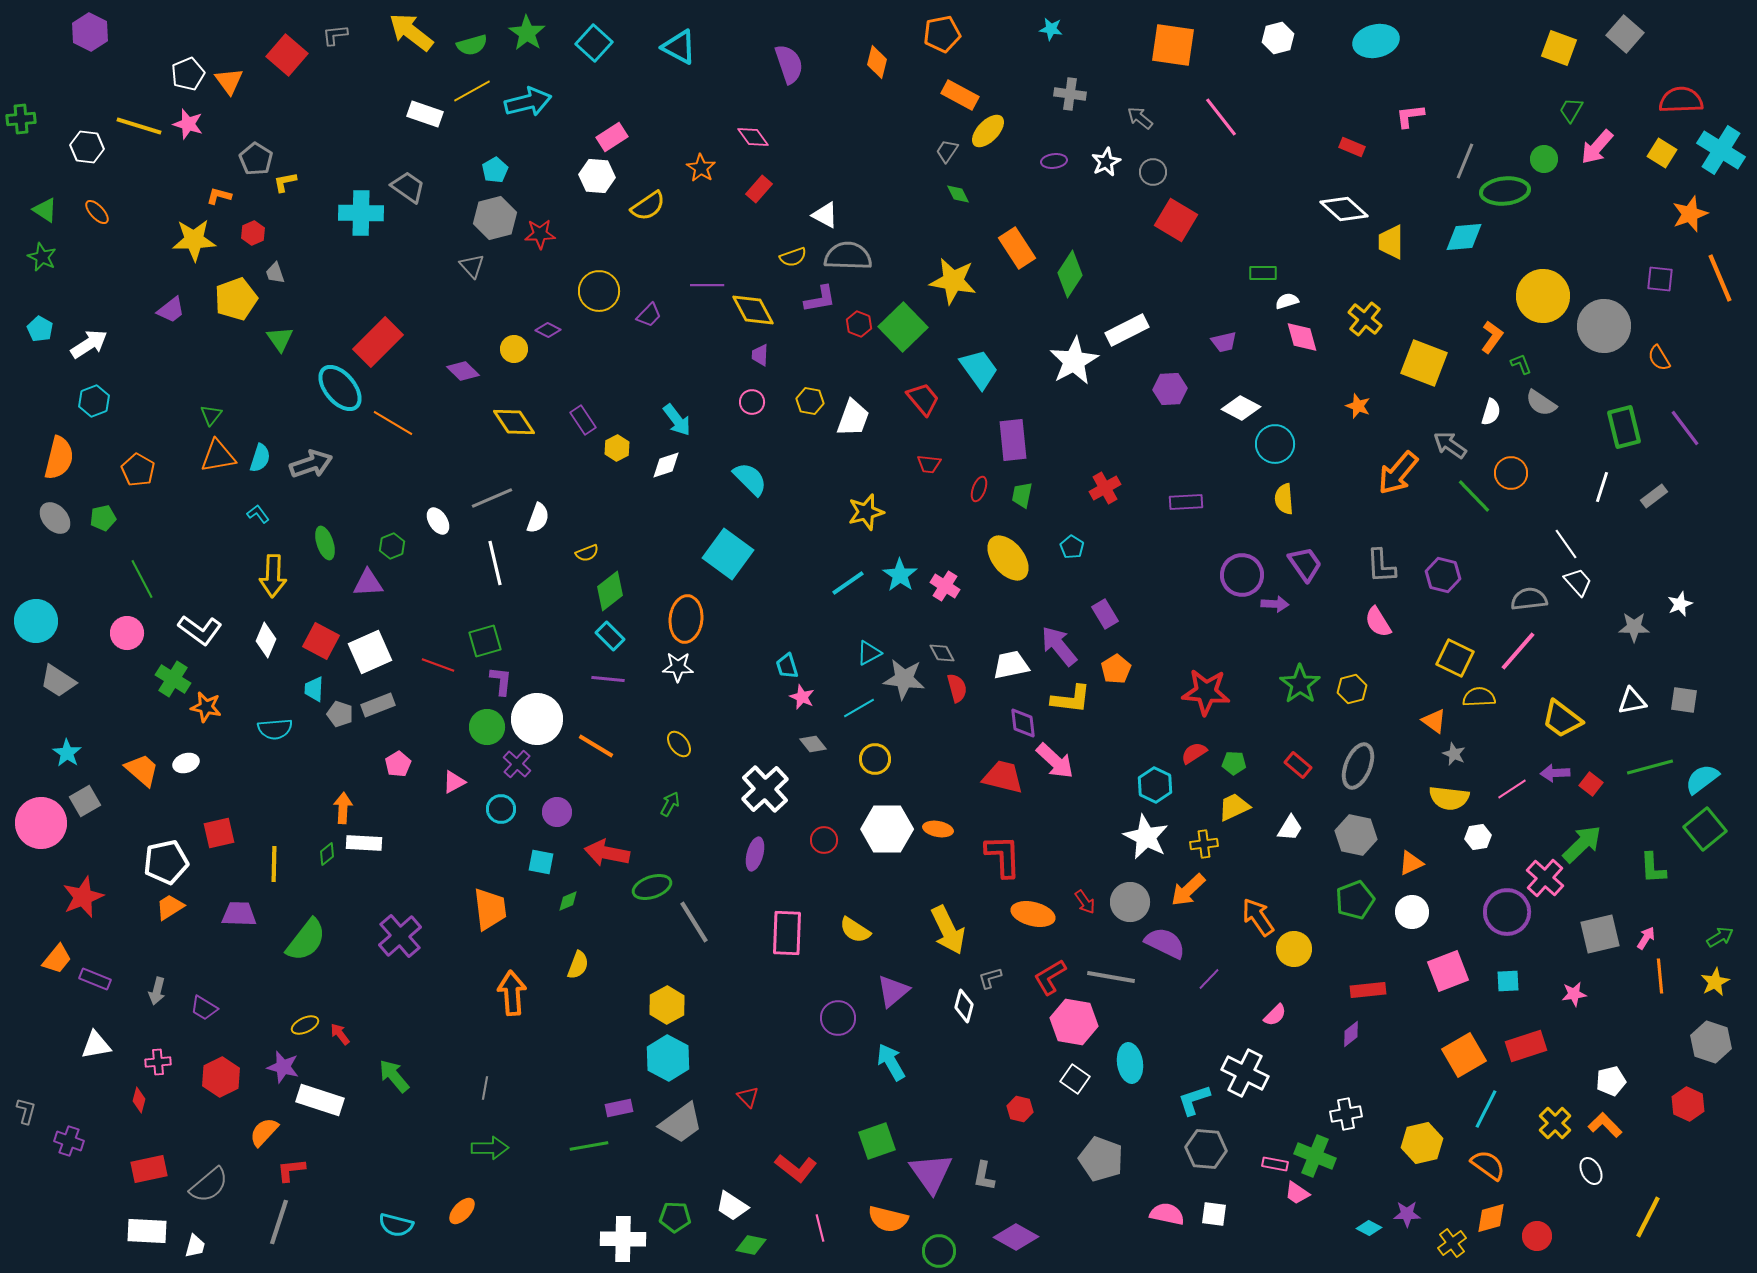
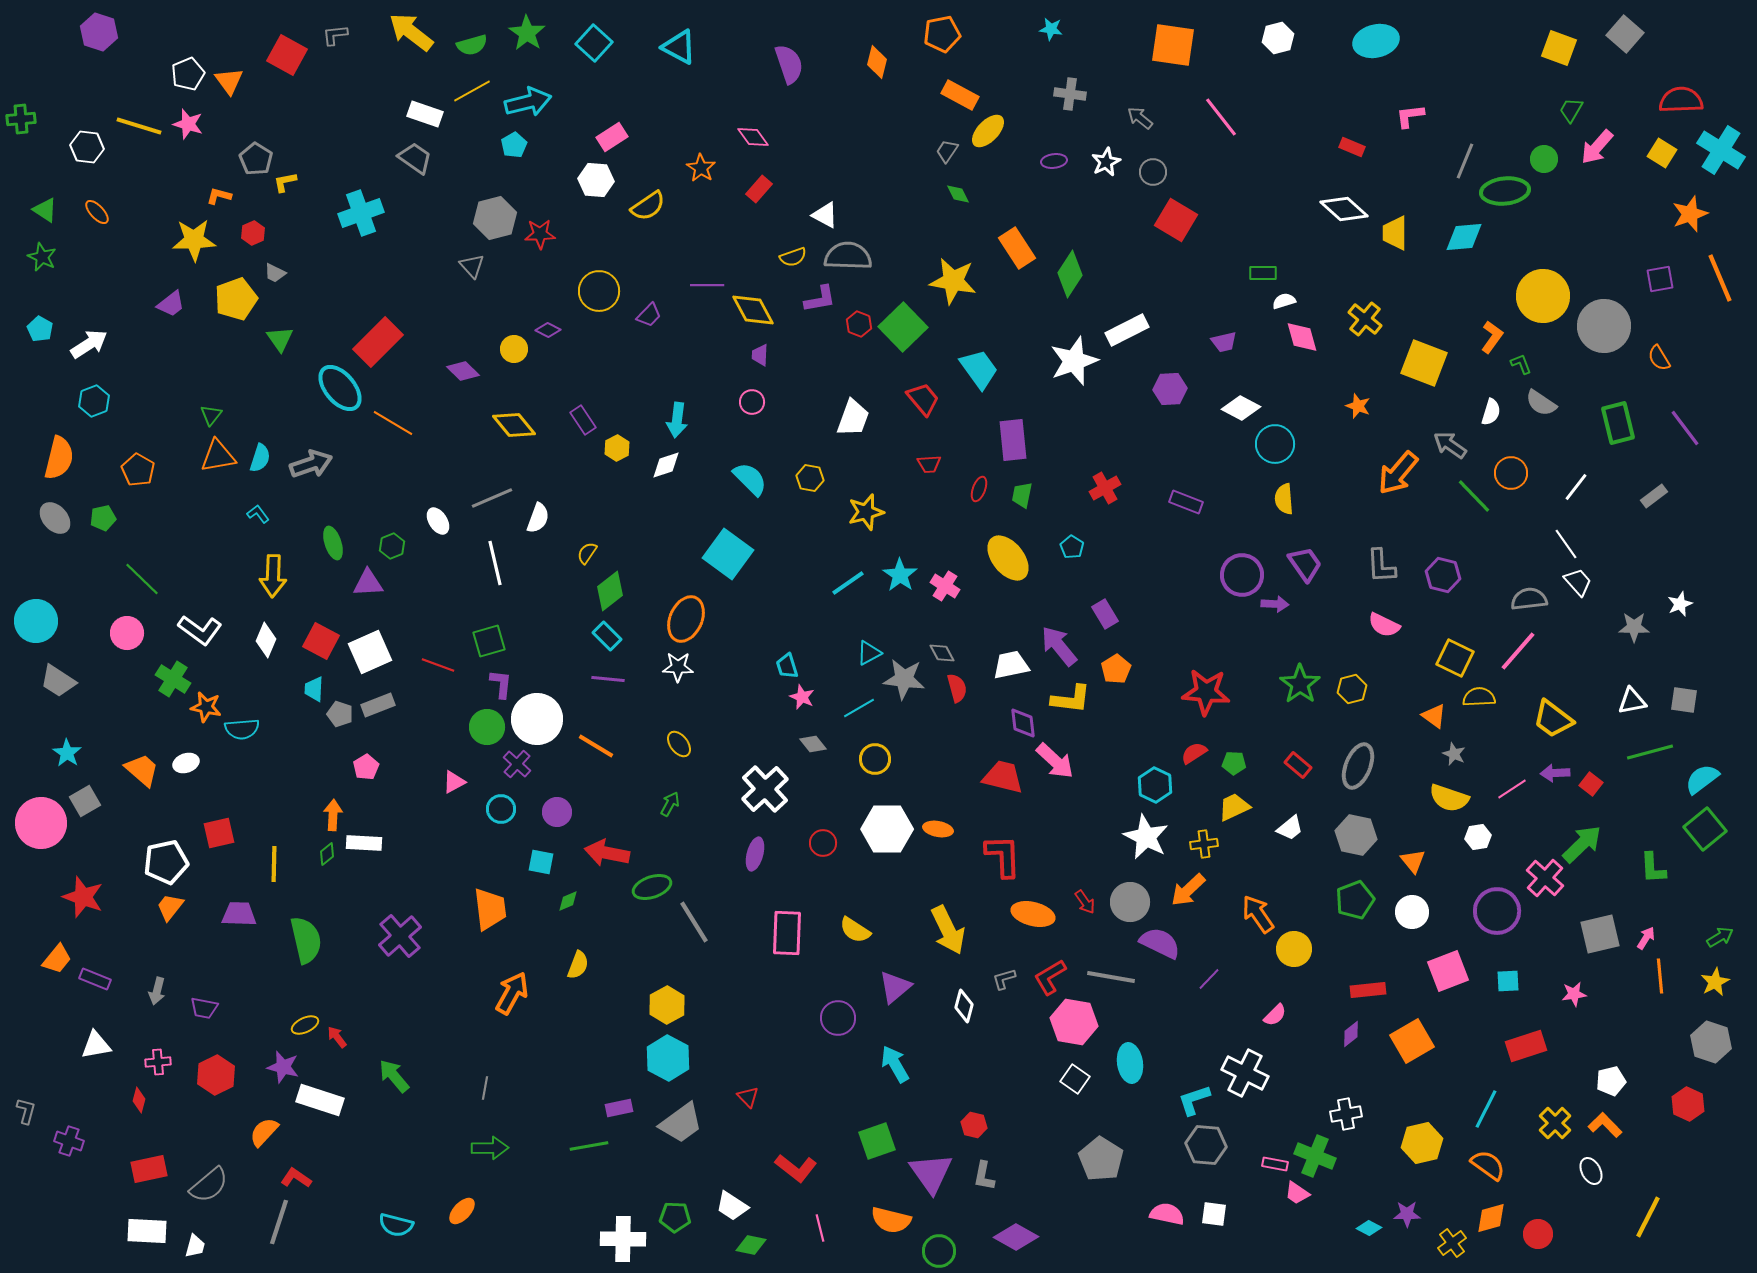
purple hexagon at (90, 32): moved 9 px right; rotated 9 degrees counterclockwise
red square at (287, 55): rotated 12 degrees counterclockwise
cyan pentagon at (495, 170): moved 19 px right, 25 px up
white hexagon at (597, 176): moved 1 px left, 4 px down
gray trapezoid at (408, 187): moved 7 px right, 29 px up
cyan cross at (361, 213): rotated 21 degrees counterclockwise
yellow trapezoid at (1391, 242): moved 4 px right, 9 px up
gray trapezoid at (275, 273): rotated 45 degrees counterclockwise
purple square at (1660, 279): rotated 16 degrees counterclockwise
white semicircle at (1287, 301): moved 3 px left
purple trapezoid at (171, 310): moved 6 px up
white star at (1074, 361): rotated 9 degrees clockwise
yellow hexagon at (810, 401): moved 77 px down
cyan arrow at (677, 420): rotated 44 degrees clockwise
yellow diamond at (514, 422): moved 3 px down; rotated 6 degrees counterclockwise
green rectangle at (1624, 427): moved 6 px left, 4 px up
red trapezoid at (929, 464): rotated 10 degrees counterclockwise
white line at (1602, 487): moved 26 px left; rotated 20 degrees clockwise
purple rectangle at (1186, 502): rotated 24 degrees clockwise
green ellipse at (325, 543): moved 8 px right
yellow semicircle at (587, 553): rotated 145 degrees clockwise
green line at (142, 579): rotated 18 degrees counterclockwise
orange ellipse at (686, 619): rotated 18 degrees clockwise
pink semicircle at (1378, 622): moved 6 px right, 3 px down; rotated 32 degrees counterclockwise
cyan rectangle at (610, 636): moved 3 px left
green square at (485, 641): moved 4 px right
purple L-shape at (501, 681): moved 3 px down
yellow trapezoid at (1562, 719): moved 9 px left
orange triangle at (1434, 721): moved 5 px up
cyan semicircle at (275, 729): moved 33 px left
pink pentagon at (398, 764): moved 32 px left, 3 px down
green line at (1650, 767): moved 15 px up
yellow semicircle at (1449, 798): rotated 12 degrees clockwise
orange arrow at (343, 808): moved 10 px left, 7 px down
white trapezoid at (1290, 828): rotated 20 degrees clockwise
red circle at (824, 840): moved 1 px left, 3 px down
orange triangle at (1411, 863): moved 2 px right, 2 px up; rotated 44 degrees counterclockwise
red star at (83, 897): rotated 30 degrees counterclockwise
orange trapezoid at (170, 907): rotated 20 degrees counterclockwise
purple circle at (1507, 912): moved 10 px left, 1 px up
orange arrow at (1258, 917): moved 3 px up
green semicircle at (306, 940): rotated 51 degrees counterclockwise
purple semicircle at (1165, 943): moved 5 px left
gray L-shape at (990, 978): moved 14 px right, 1 px down
purple triangle at (893, 991): moved 2 px right, 4 px up
orange arrow at (512, 993): rotated 33 degrees clockwise
purple trapezoid at (204, 1008): rotated 20 degrees counterclockwise
red arrow at (340, 1034): moved 3 px left, 3 px down
orange square at (1464, 1055): moved 52 px left, 14 px up
cyan arrow at (891, 1062): moved 4 px right, 2 px down
red hexagon at (221, 1077): moved 5 px left, 2 px up
red hexagon at (1020, 1109): moved 46 px left, 16 px down
gray hexagon at (1206, 1149): moved 4 px up
gray pentagon at (1101, 1159): rotated 12 degrees clockwise
red L-shape at (291, 1170): moved 5 px right, 8 px down; rotated 40 degrees clockwise
orange semicircle at (888, 1219): moved 3 px right, 1 px down
red circle at (1537, 1236): moved 1 px right, 2 px up
